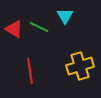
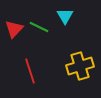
red triangle: rotated 42 degrees clockwise
red line: rotated 10 degrees counterclockwise
